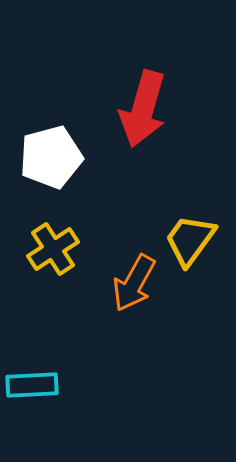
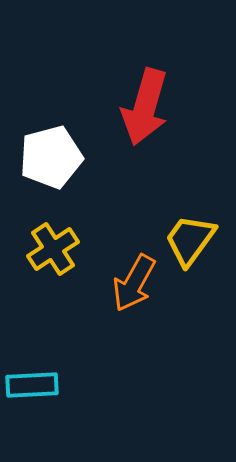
red arrow: moved 2 px right, 2 px up
